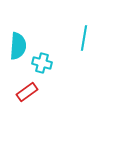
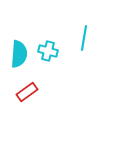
cyan semicircle: moved 1 px right, 8 px down
cyan cross: moved 6 px right, 12 px up
